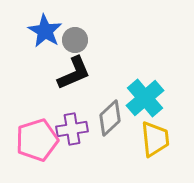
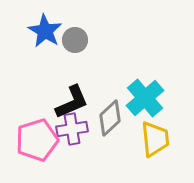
black L-shape: moved 2 px left, 29 px down
